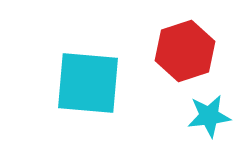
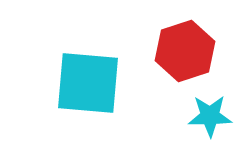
cyan star: moved 1 px right; rotated 6 degrees clockwise
